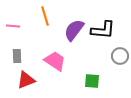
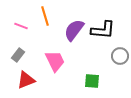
pink line: moved 8 px right; rotated 16 degrees clockwise
gray rectangle: moved 1 px right, 1 px up; rotated 40 degrees clockwise
pink trapezoid: rotated 30 degrees clockwise
